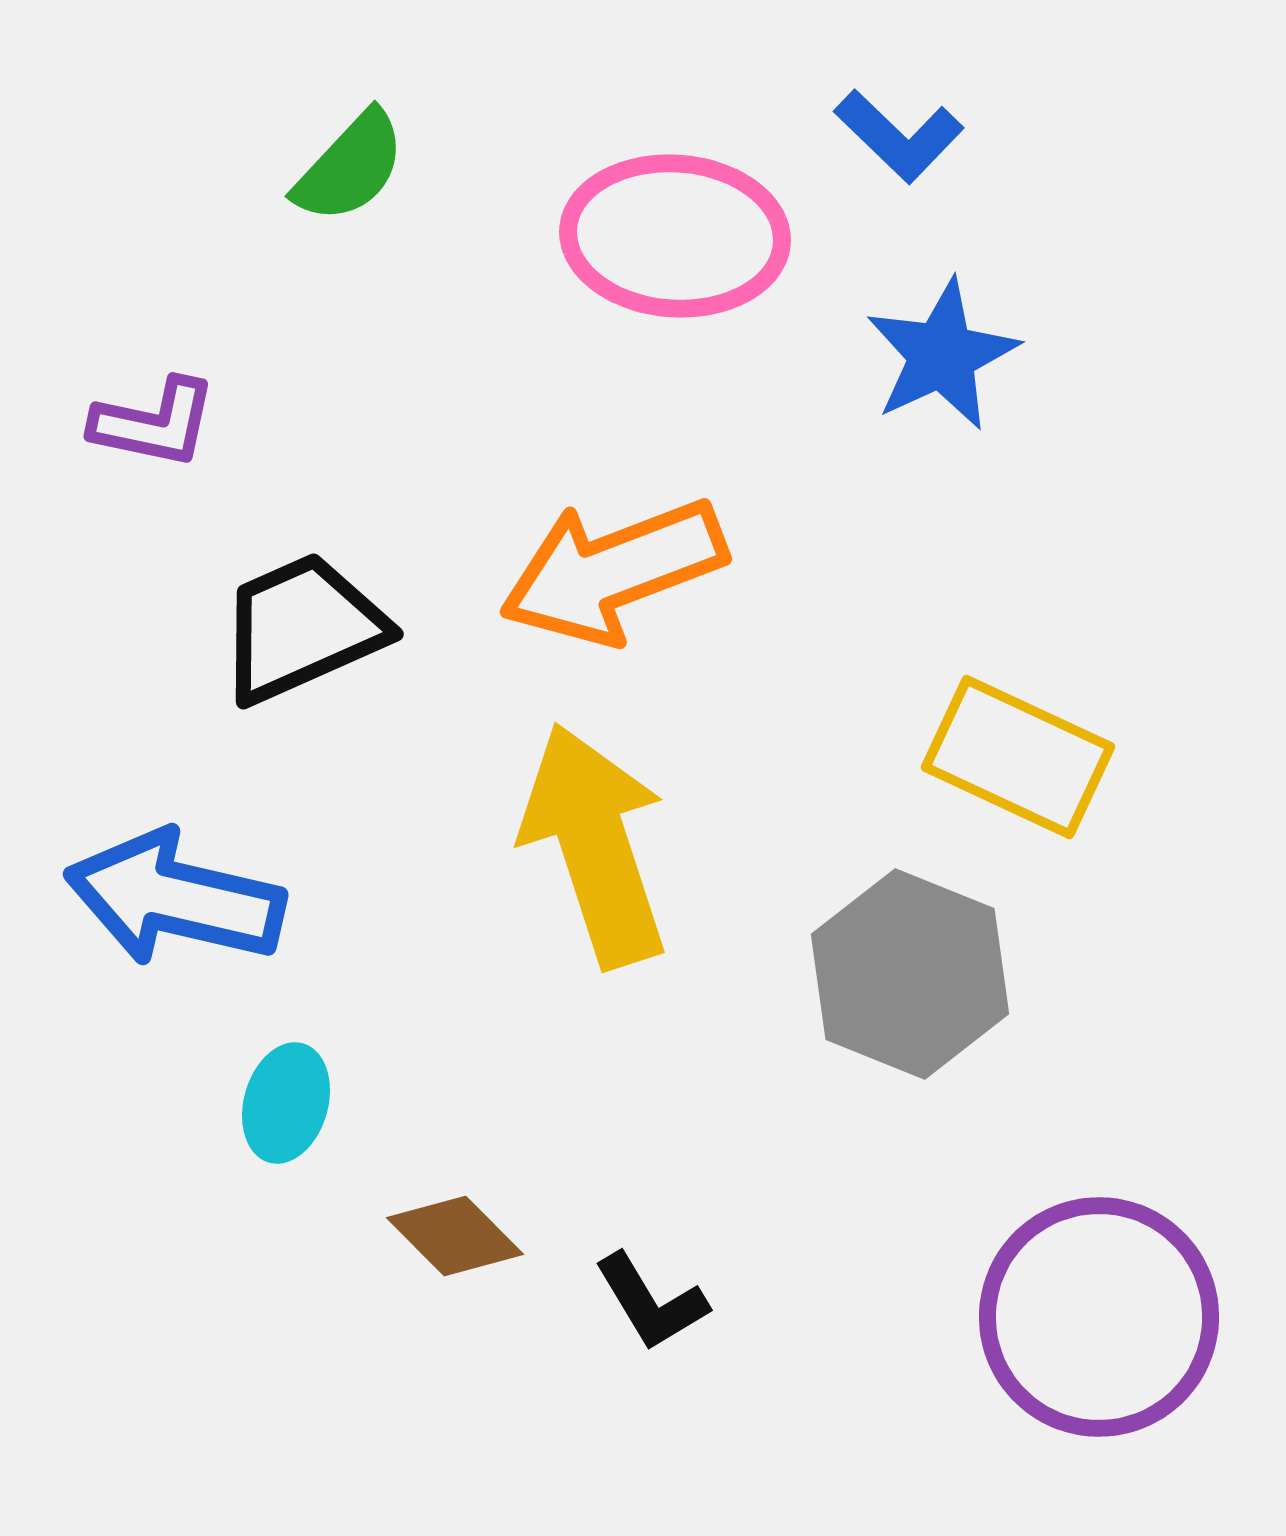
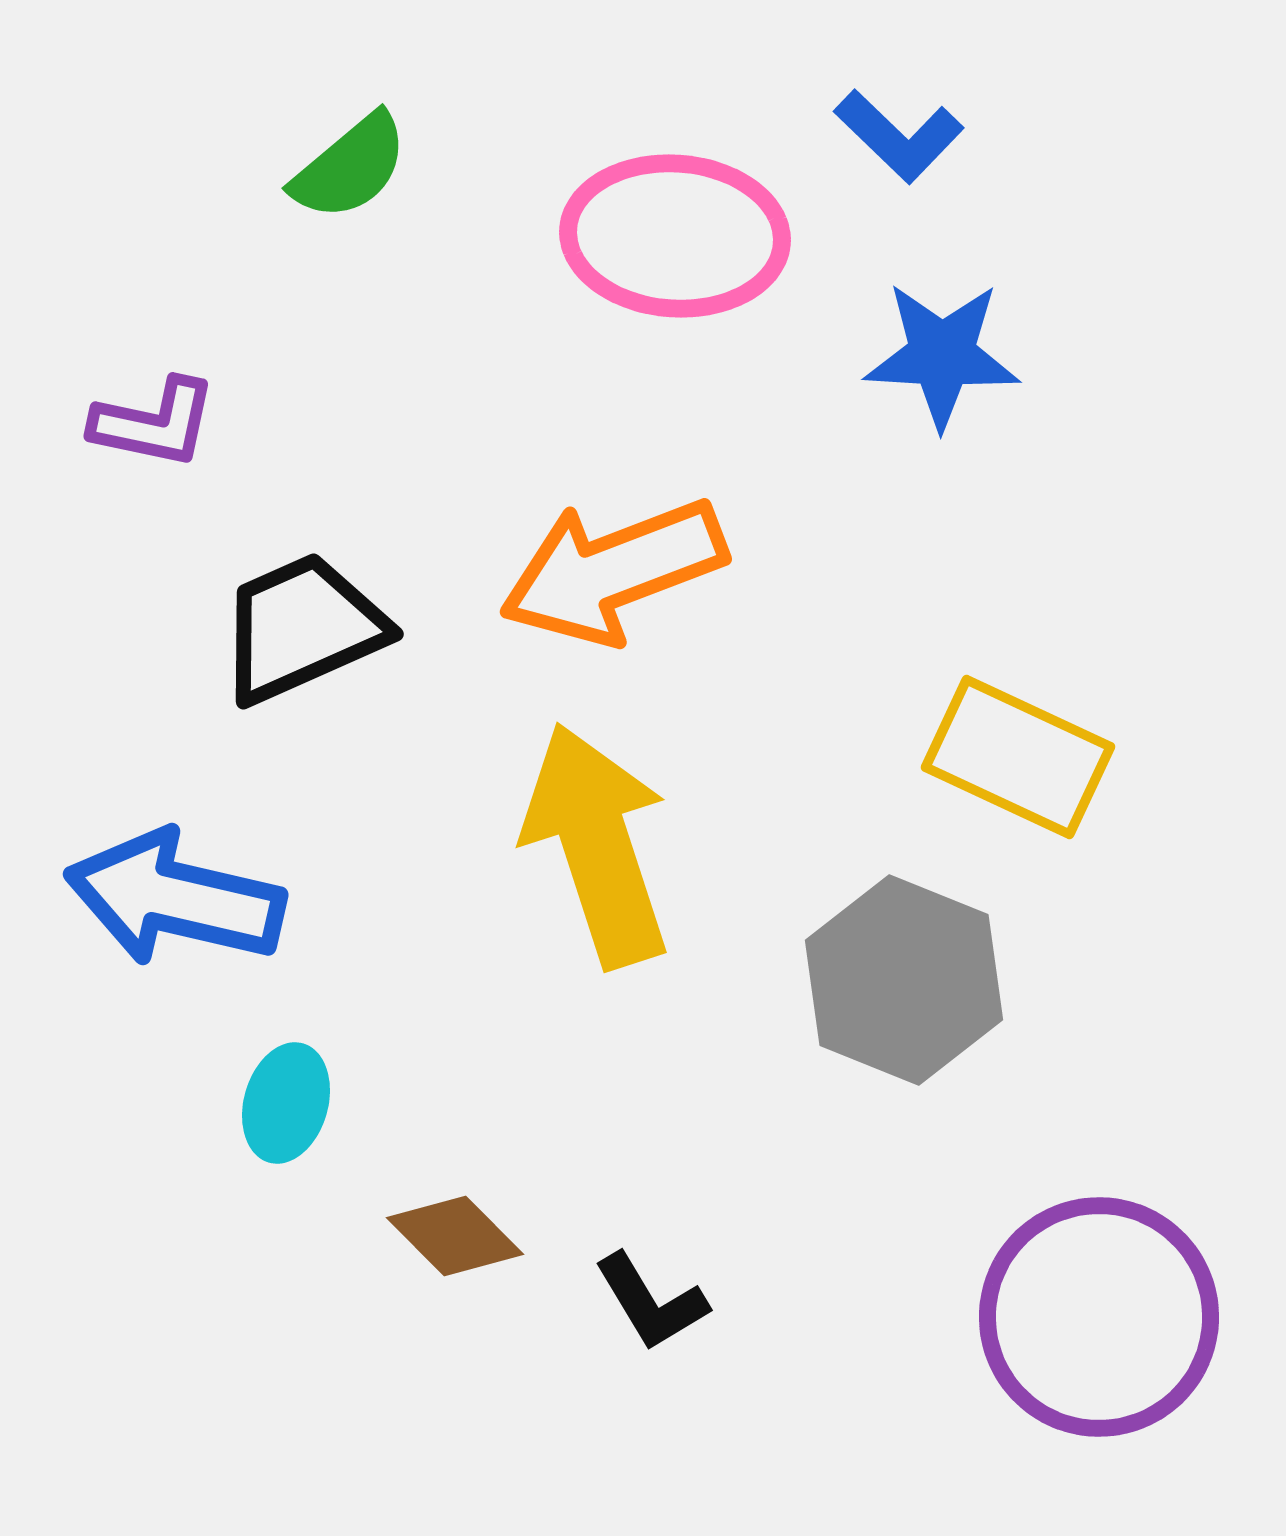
green semicircle: rotated 7 degrees clockwise
blue star: rotated 28 degrees clockwise
yellow arrow: moved 2 px right
gray hexagon: moved 6 px left, 6 px down
